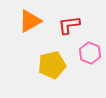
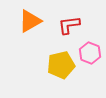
yellow pentagon: moved 9 px right
